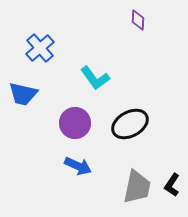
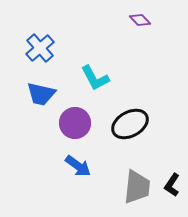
purple diamond: moved 2 px right; rotated 45 degrees counterclockwise
cyan L-shape: rotated 8 degrees clockwise
blue trapezoid: moved 18 px right
blue arrow: rotated 12 degrees clockwise
gray trapezoid: rotated 6 degrees counterclockwise
